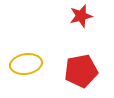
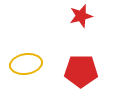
red pentagon: rotated 12 degrees clockwise
